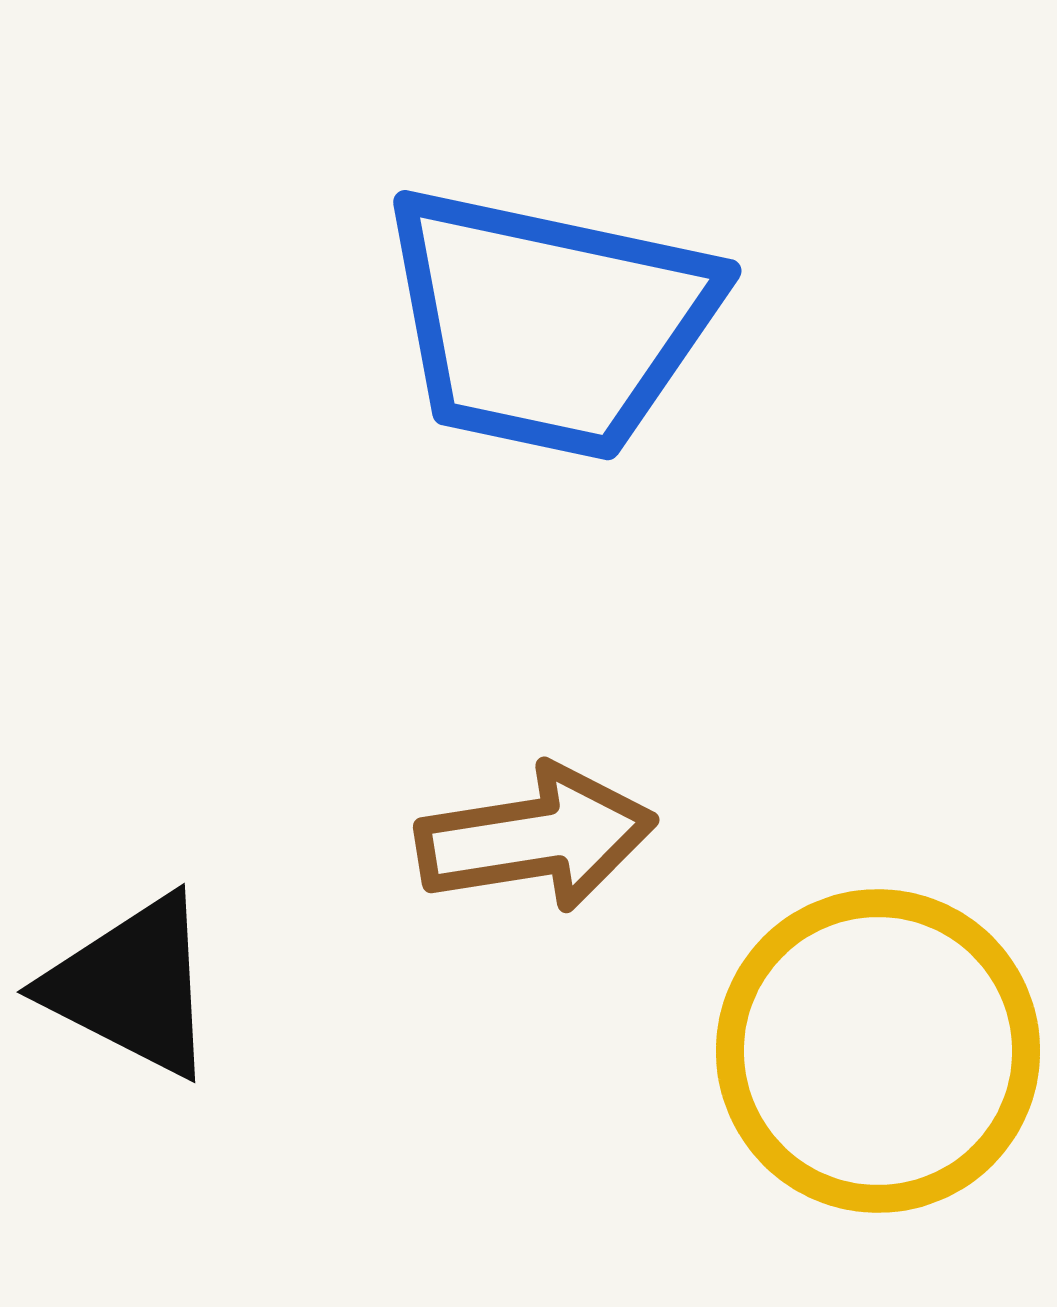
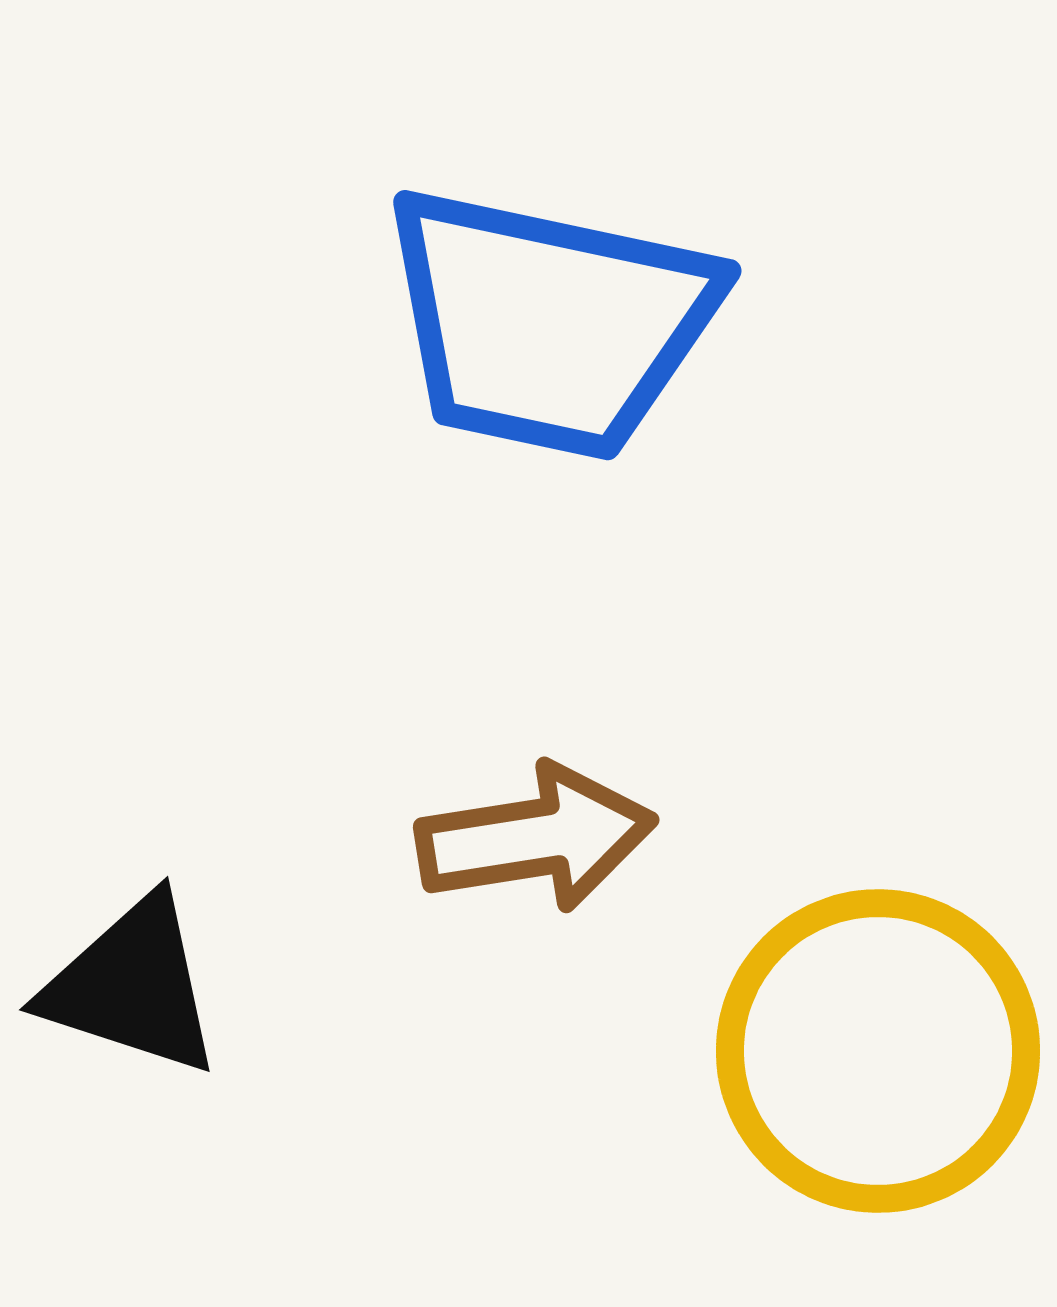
black triangle: rotated 9 degrees counterclockwise
